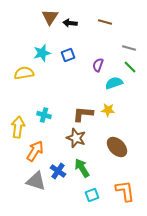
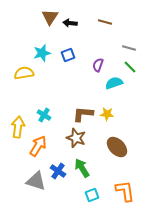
yellow star: moved 1 px left, 4 px down
cyan cross: rotated 16 degrees clockwise
orange arrow: moved 3 px right, 5 px up
